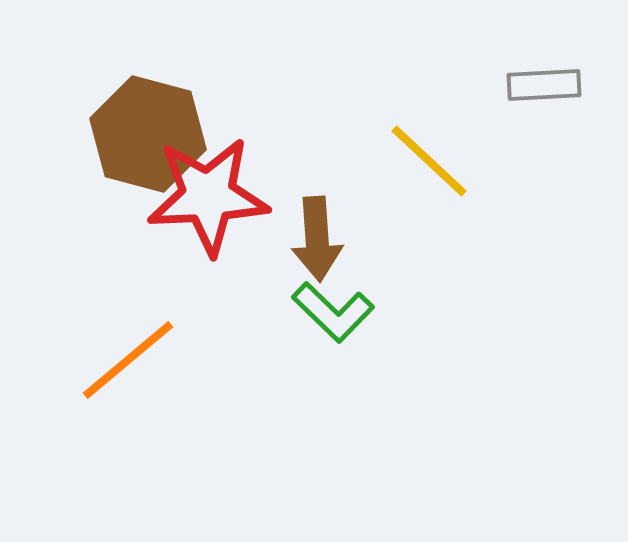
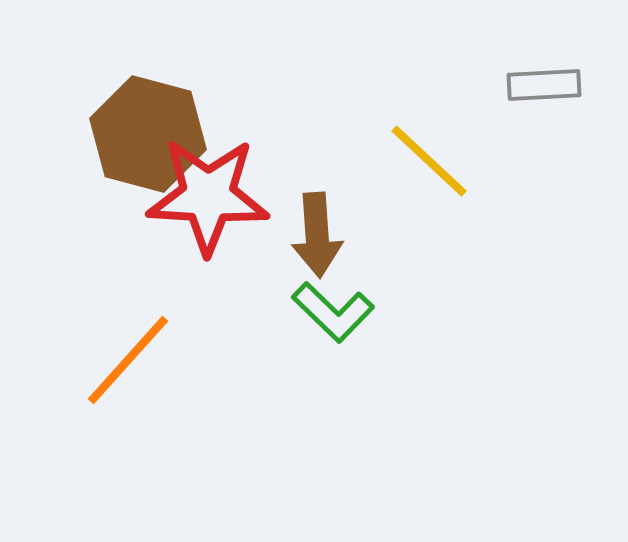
red star: rotated 6 degrees clockwise
brown arrow: moved 4 px up
orange line: rotated 8 degrees counterclockwise
